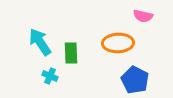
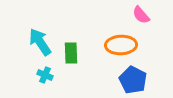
pink semicircle: moved 2 px left, 1 px up; rotated 36 degrees clockwise
orange ellipse: moved 3 px right, 2 px down
cyan cross: moved 5 px left, 1 px up
blue pentagon: moved 2 px left
